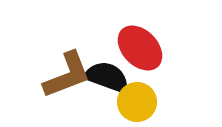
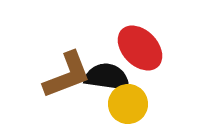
black semicircle: rotated 12 degrees counterclockwise
yellow circle: moved 9 px left, 2 px down
